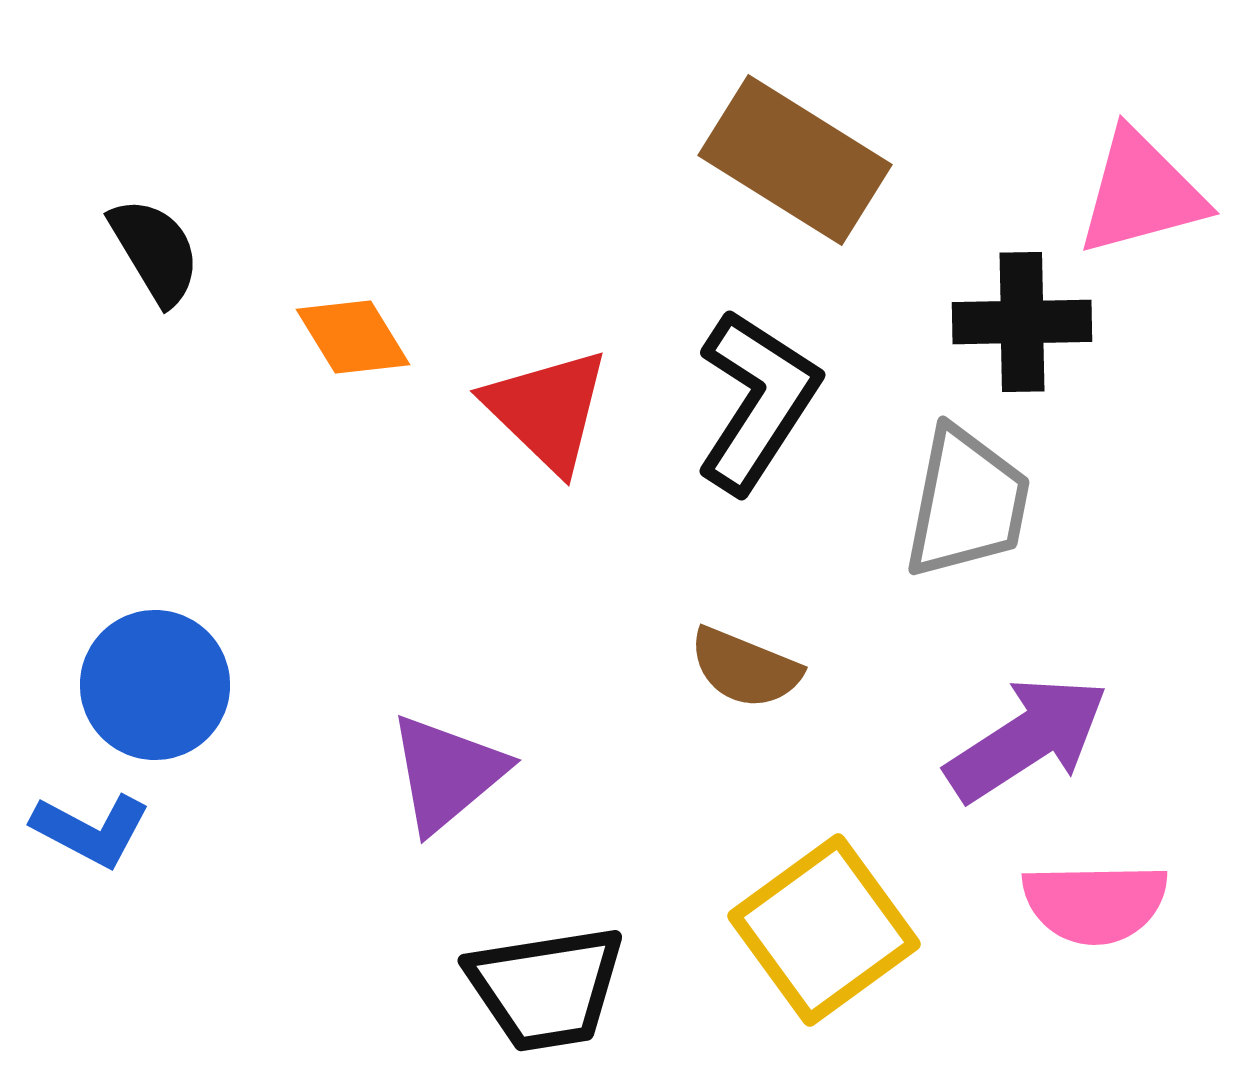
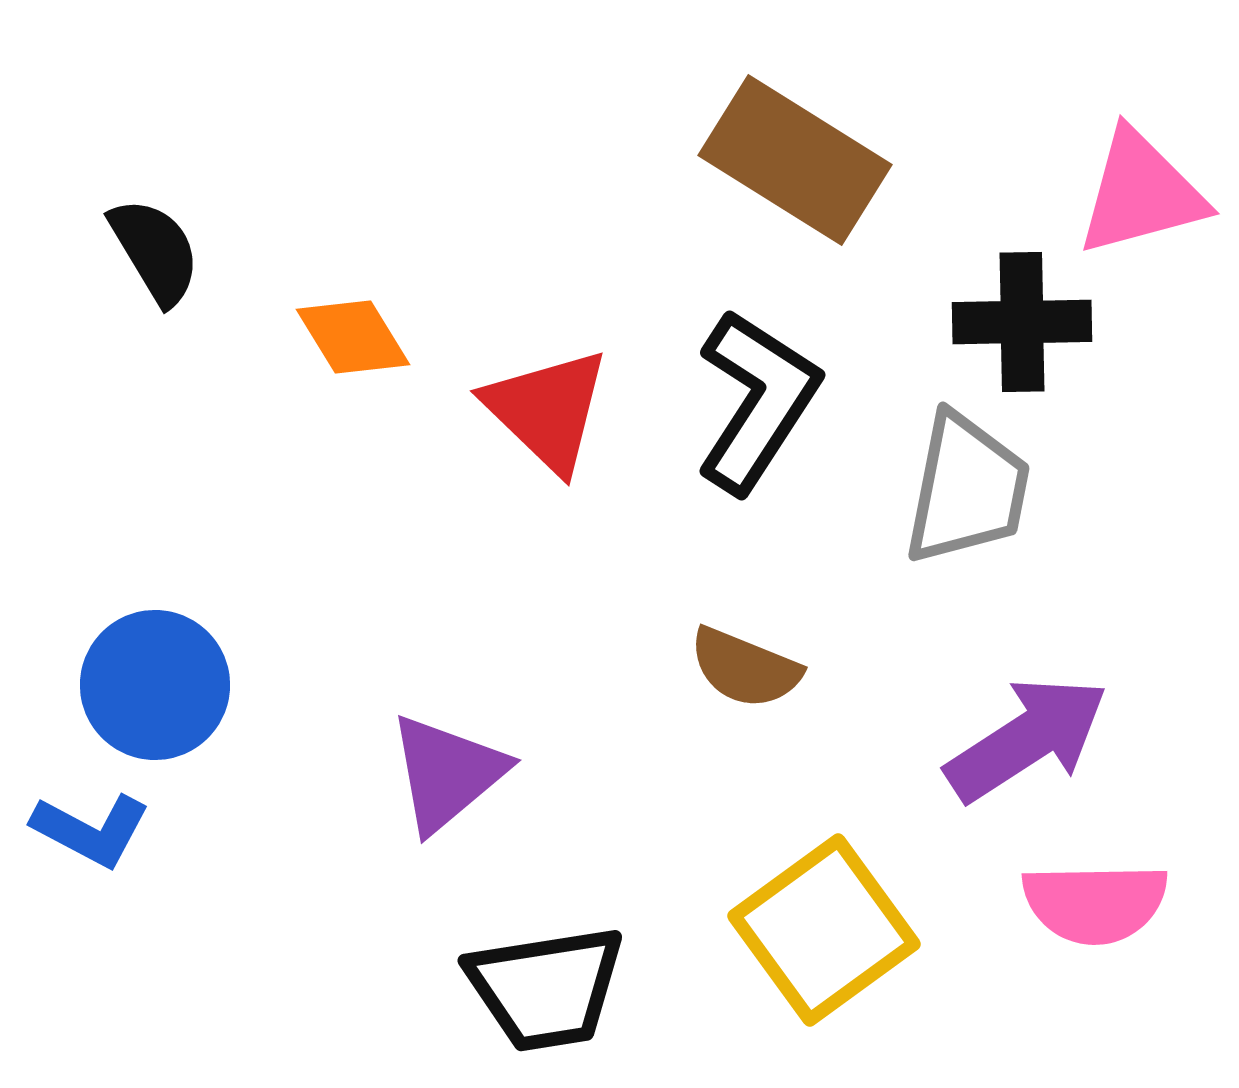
gray trapezoid: moved 14 px up
